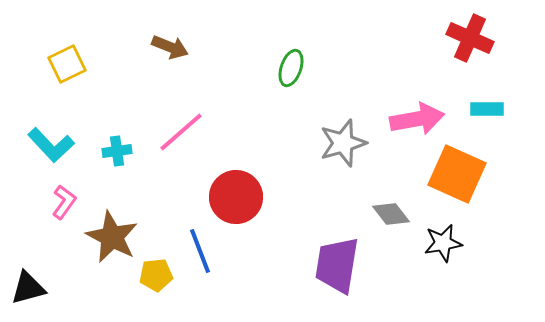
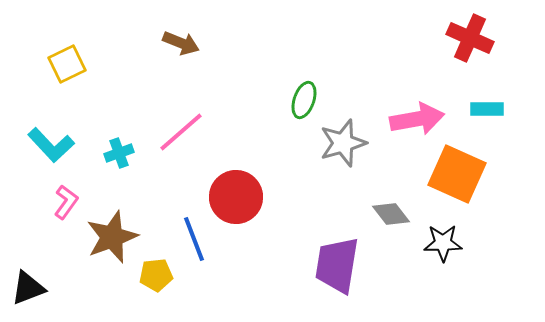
brown arrow: moved 11 px right, 4 px up
green ellipse: moved 13 px right, 32 px down
cyan cross: moved 2 px right, 2 px down; rotated 12 degrees counterclockwise
pink L-shape: moved 2 px right
brown star: rotated 24 degrees clockwise
black star: rotated 9 degrees clockwise
blue line: moved 6 px left, 12 px up
black triangle: rotated 6 degrees counterclockwise
